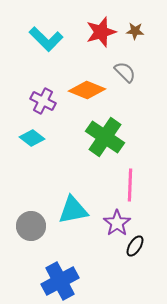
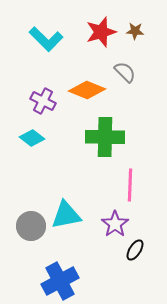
green cross: rotated 33 degrees counterclockwise
cyan triangle: moved 7 px left, 5 px down
purple star: moved 2 px left, 1 px down
black ellipse: moved 4 px down
